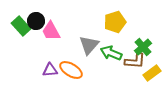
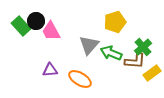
orange ellipse: moved 9 px right, 9 px down
